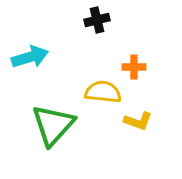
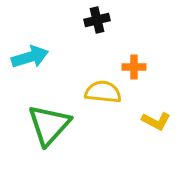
yellow L-shape: moved 18 px right; rotated 8 degrees clockwise
green triangle: moved 4 px left
